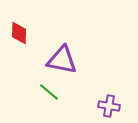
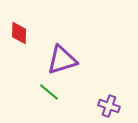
purple triangle: rotated 28 degrees counterclockwise
purple cross: rotated 10 degrees clockwise
